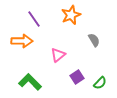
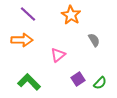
orange star: rotated 18 degrees counterclockwise
purple line: moved 6 px left, 5 px up; rotated 12 degrees counterclockwise
orange arrow: moved 1 px up
purple square: moved 1 px right, 2 px down
green L-shape: moved 1 px left
